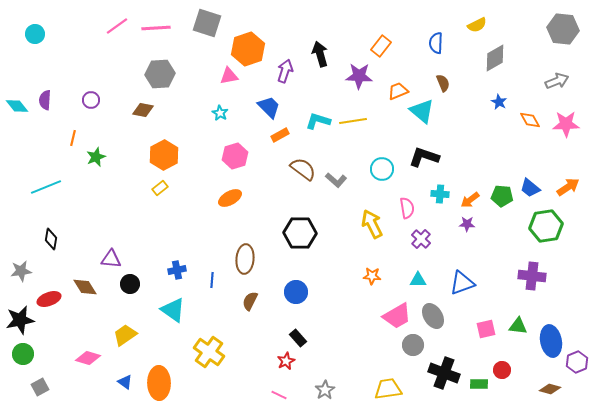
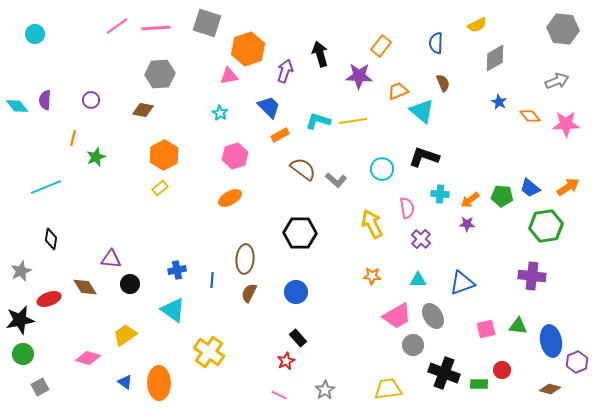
orange diamond at (530, 120): moved 4 px up; rotated 10 degrees counterclockwise
gray star at (21, 271): rotated 15 degrees counterclockwise
brown semicircle at (250, 301): moved 1 px left, 8 px up
